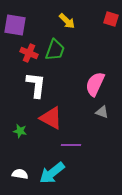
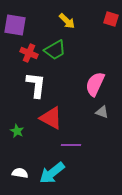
green trapezoid: rotated 40 degrees clockwise
green star: moved 3 px left; rotated 16 degrees clockwise
white semicircle: moved 1 px up
